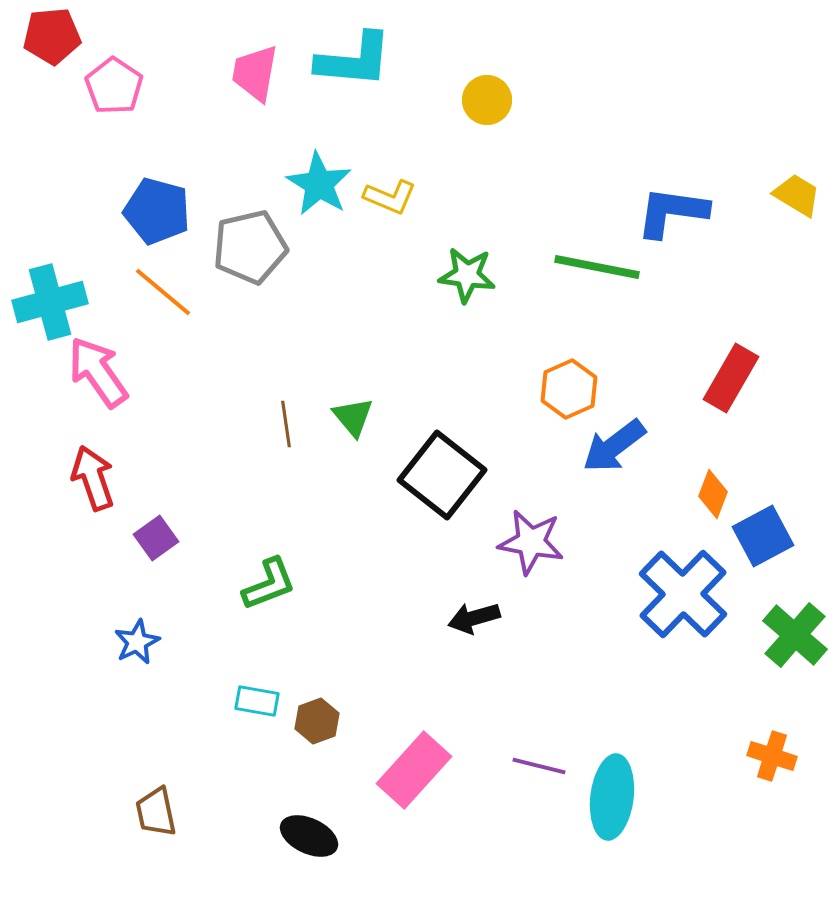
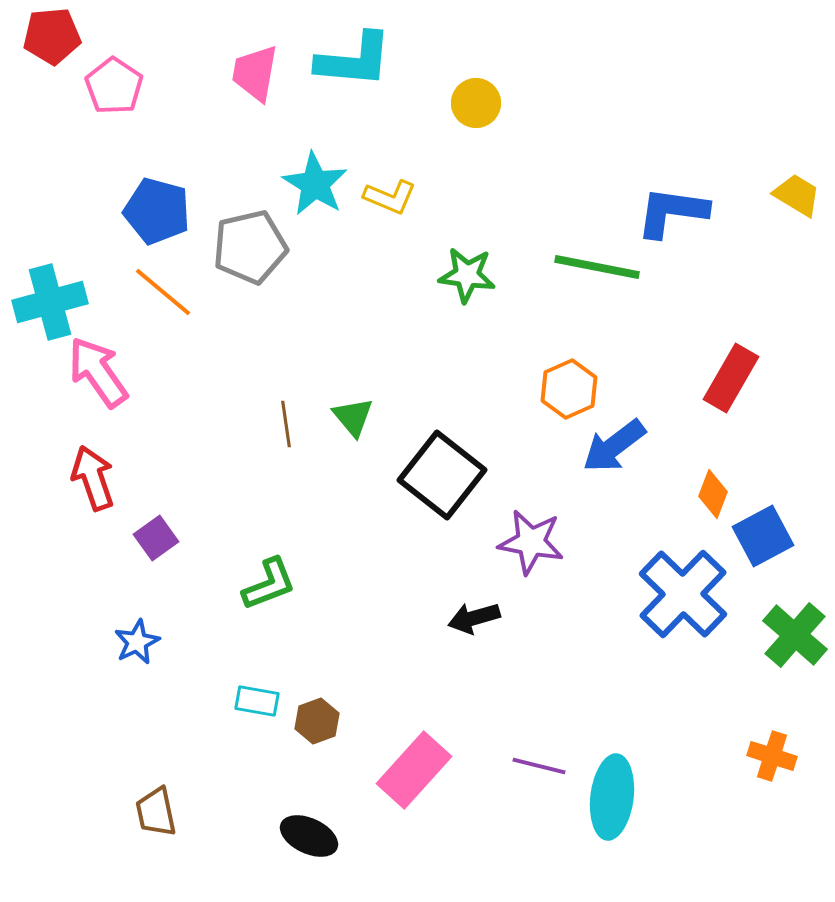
yellow circle: moved 11 px left, 3 px down
cyan star: moved 4 px left
